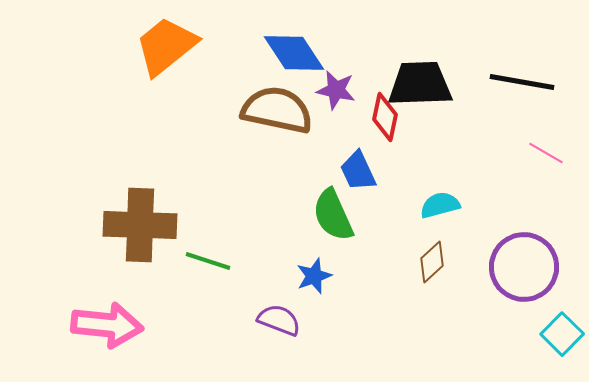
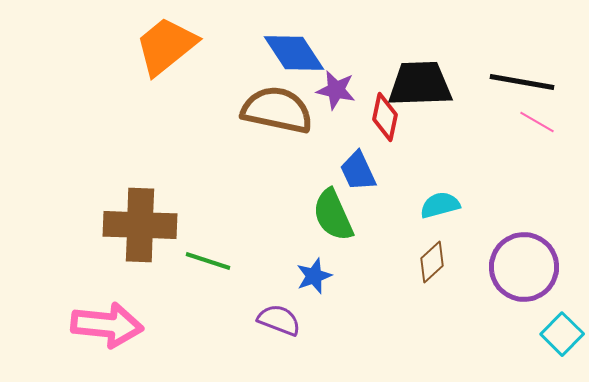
pink line: moved 9 px left, 31 px up
